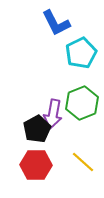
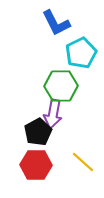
green hexagon: moved 21 px left, 17 px up; rotated 20 degrees clockwise
black pentagon: moved 1 px right, 3 px down
